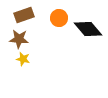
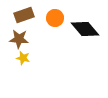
orange circle: moved 4 px left
black diamond: moved 3 px left
yellow star: moved 1 px up
